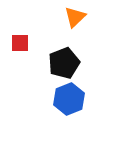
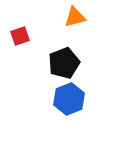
orange triangle: rotated 30 degrees clockwise
red square: moved 7 px up; rotated 18 degrees counterclockwise
